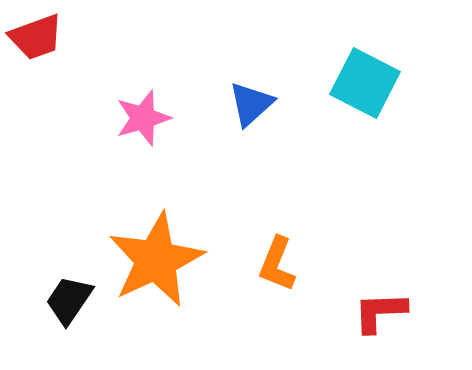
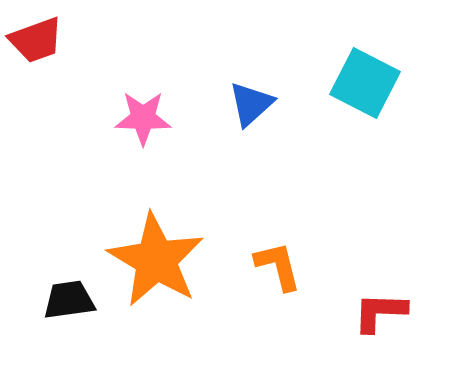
red trapezoid: moved 3 px down
pink star: rotated 18 degrees clockwise
orange star: rotated 16 degrees counterclockwise
orange L-shape: moved 1 px right, 2 px down; rotated 144 degrees clockwise
black trapezoid: rotated 48 degrees clockwise
red L-shape: rotated 4 degrees clockwise
